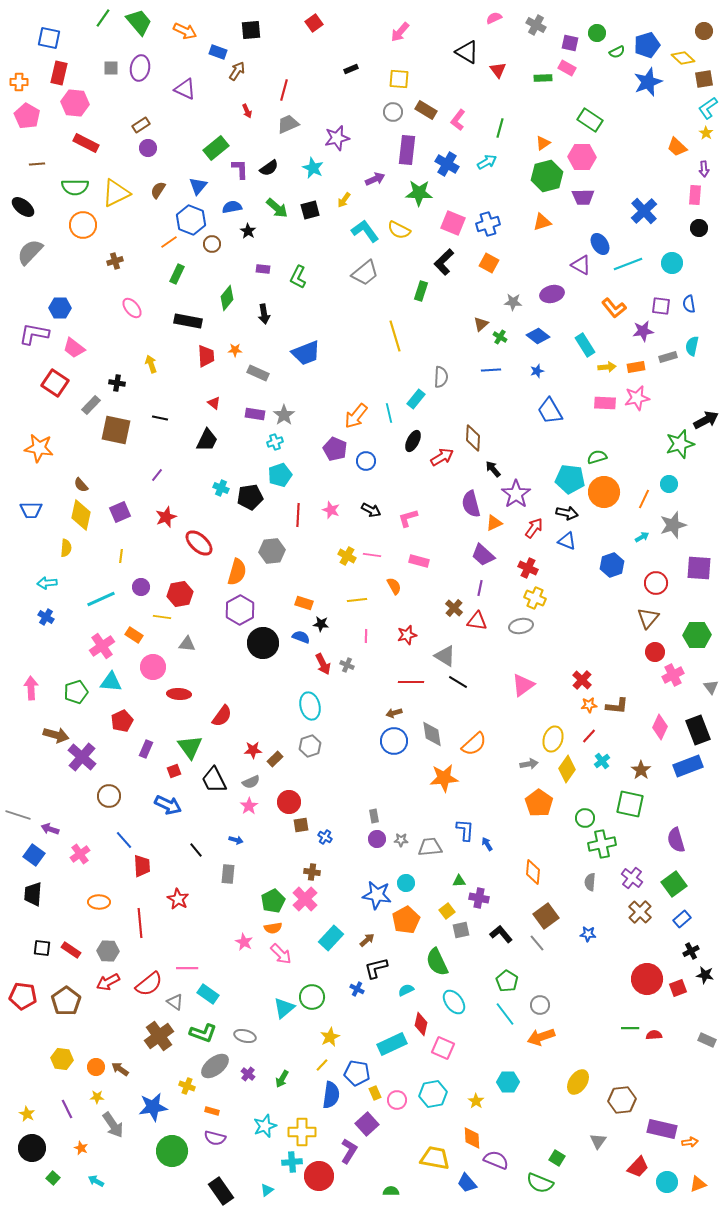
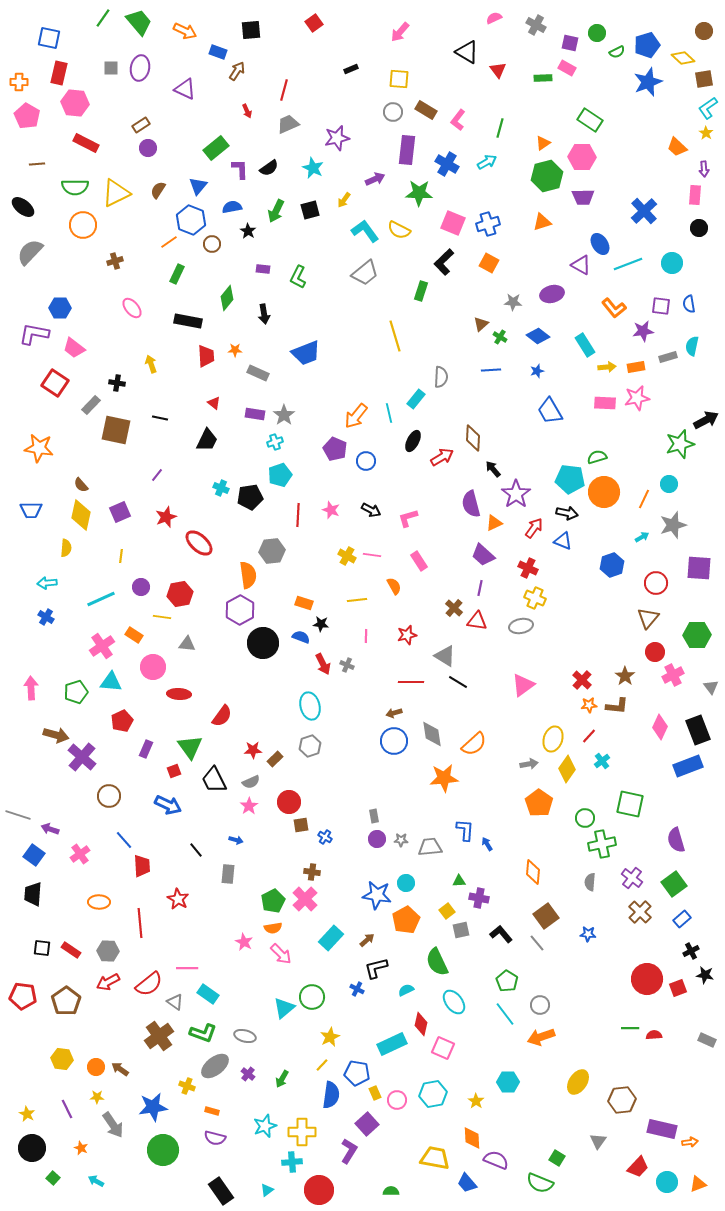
green arrow at (277, 208): moved 1 px left, 3 px down; rotated 75 degrees clockwise
blue triangle at (567, 541): moved 4 px left
pink rectangle at (419, 561): rotated 42 degrees clockwise
orange semicircle at (237, 572): moved 11 px right, 3 px down; rotated 24 degrees counterclockwise
brown star at (641, 770): moved 16 px left, 94 px up
green circle at (172, 1151): moved 9 px left, 1 px up
red circle at (319, 1176): moved 14 px down
